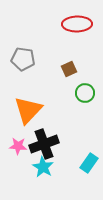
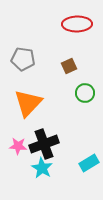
brown square: moved 3 px up
orange triangle: moved 7 px up
cyan rectangle: rotated 24 degrees clockwise
cyan star: moved 1 px left, 1 px down
